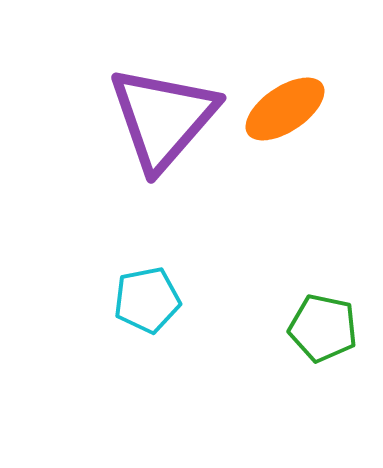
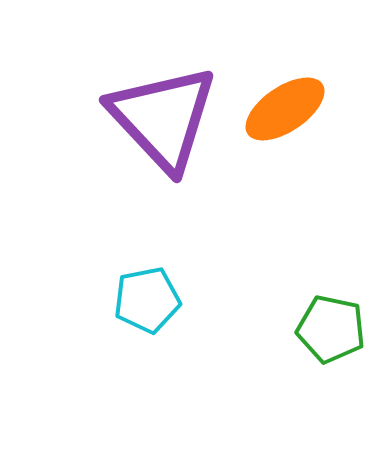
purple triangle: rotated 24 degrees counterclockwise
green pentagon: moved 8 px right, 1 px down
